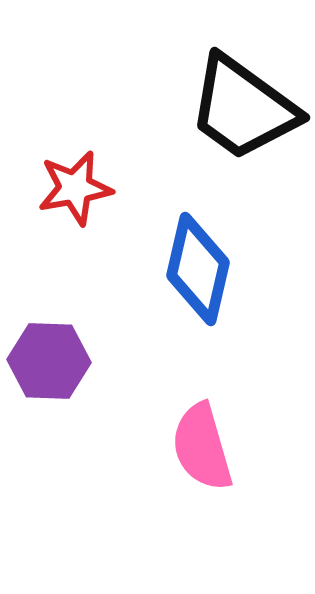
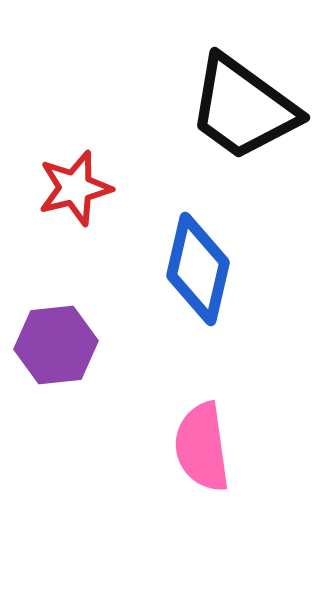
red star: rotated 4 degrees counterclockwise
purple hexagon: moved 7 px right, 16 px up; rotated 8 degrees counterclockwise
pink semicircle: rotated 8 degrees clockwise
